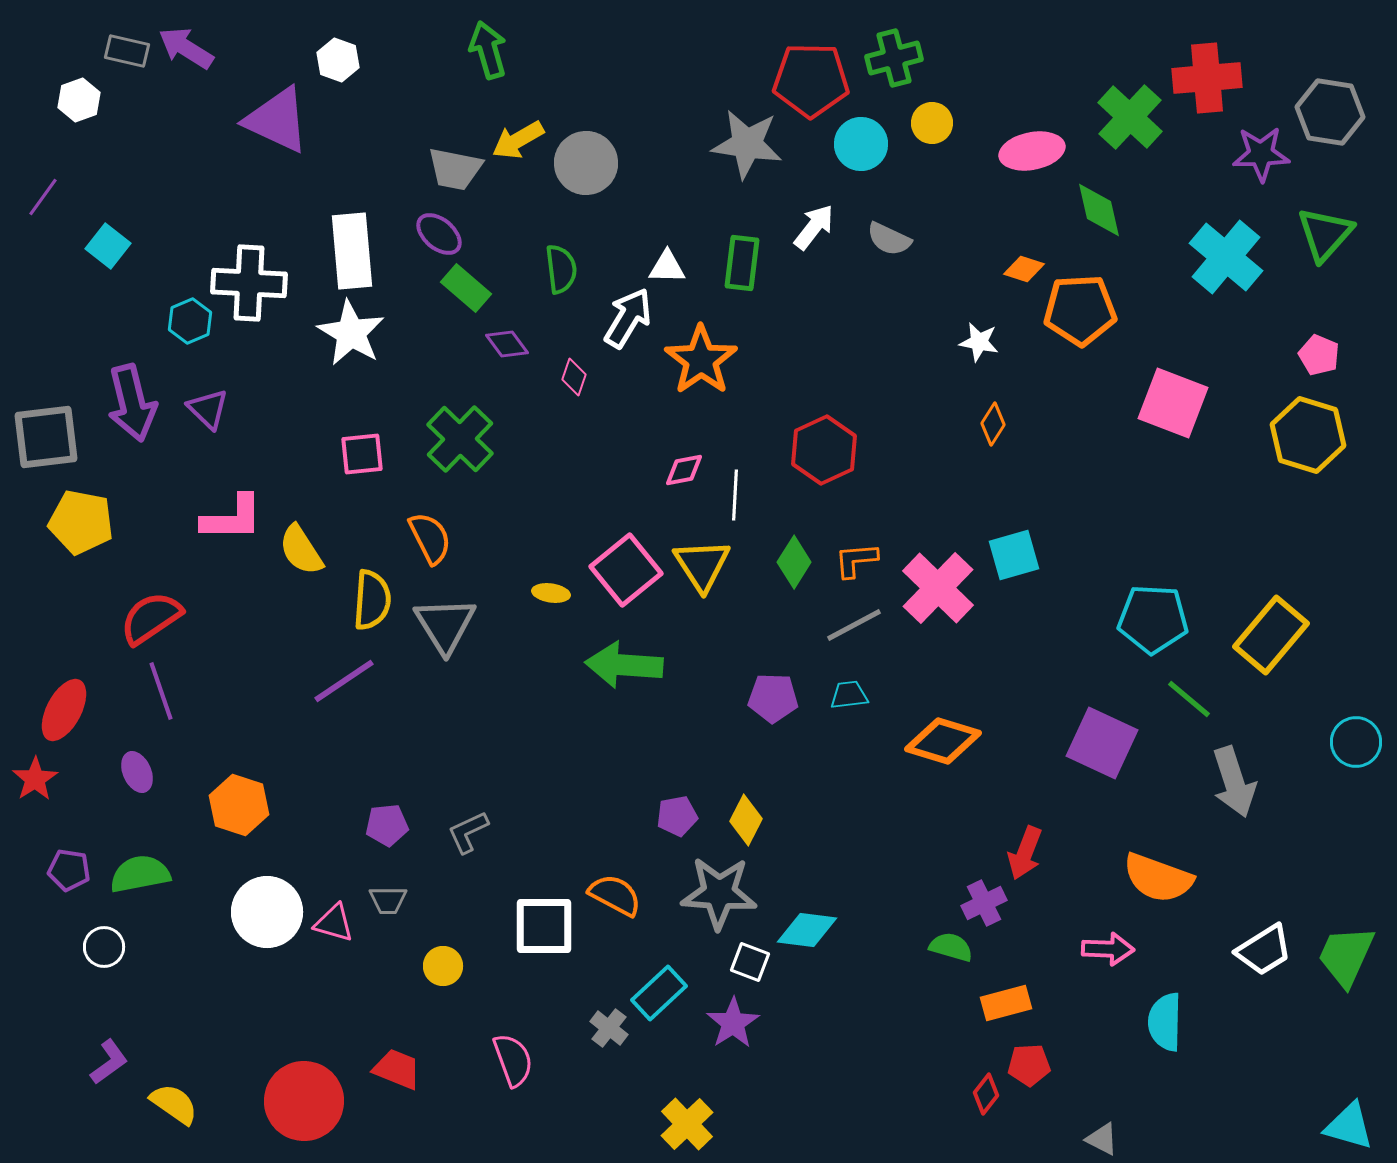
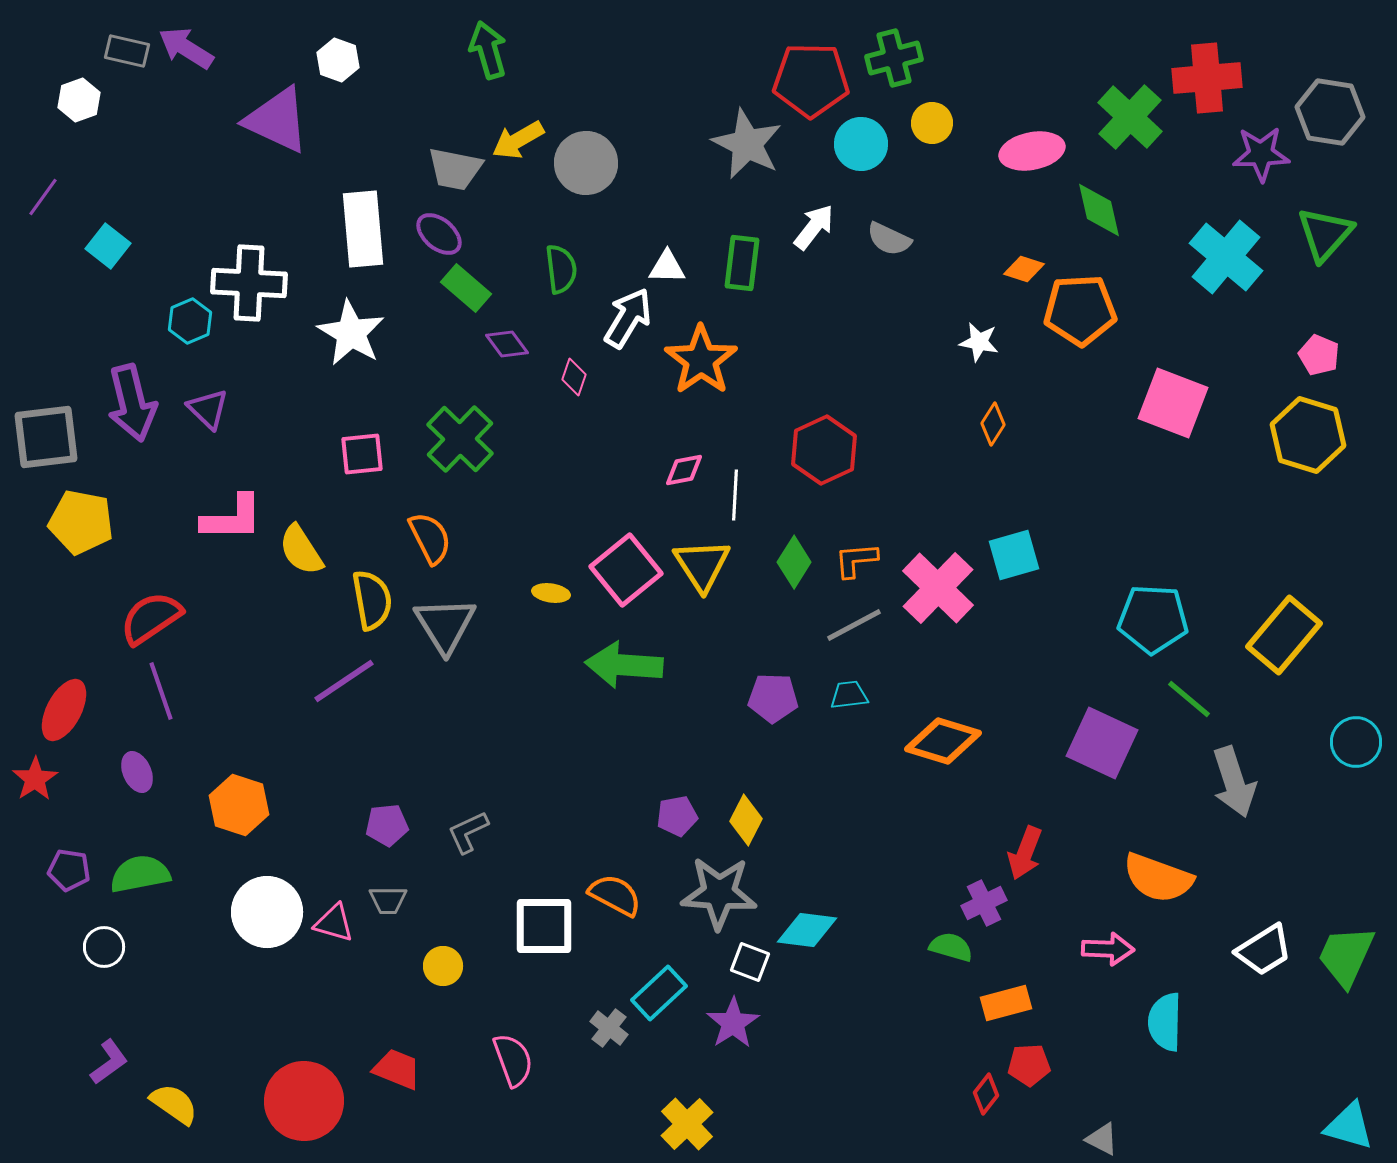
gray star at (747, 144): rotated 18 degrees clockwise
white rectangle at (352, 251): moved 11 px right, 22 px up
yellow semicircle at (372, 600): rotated 14 degrees counterclockwise
yellow rectangle at (1271, 635): moved 13 px right
